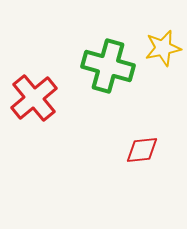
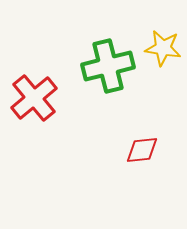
yellow star: rotated 21 degrees clockwise
green cross: rotated 30 degrees counterclockwise
